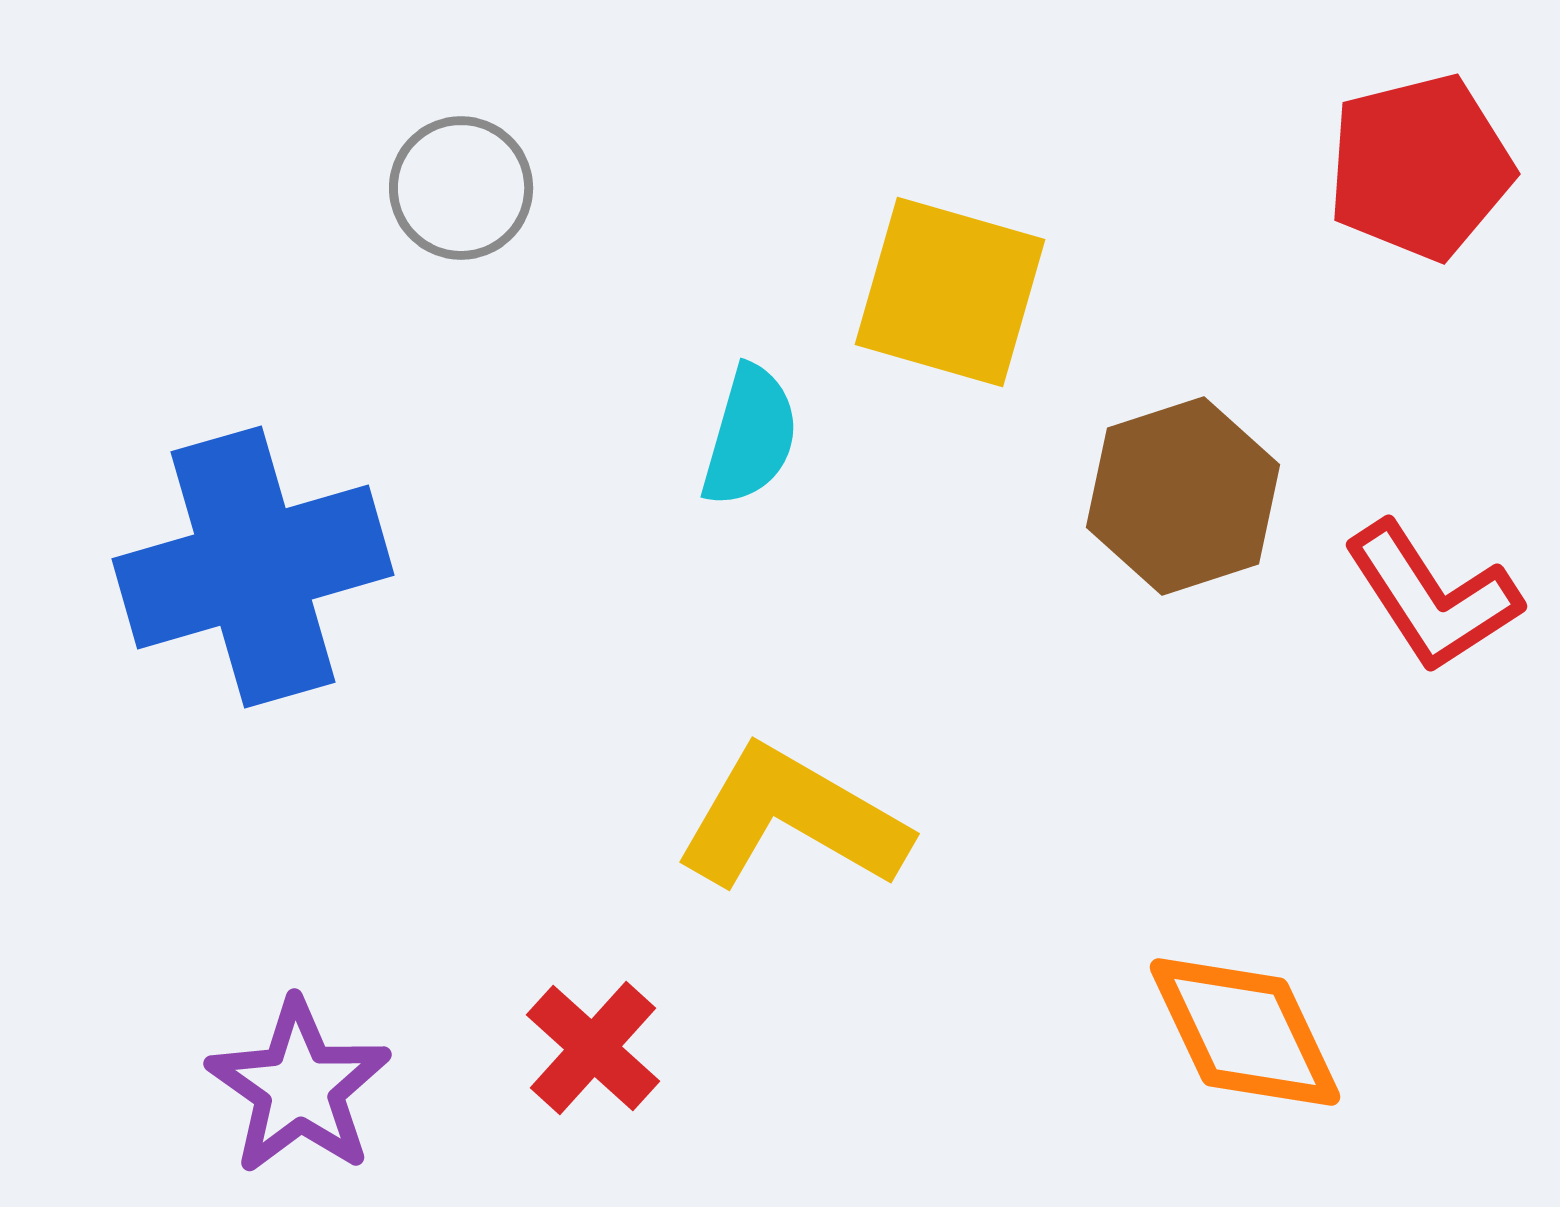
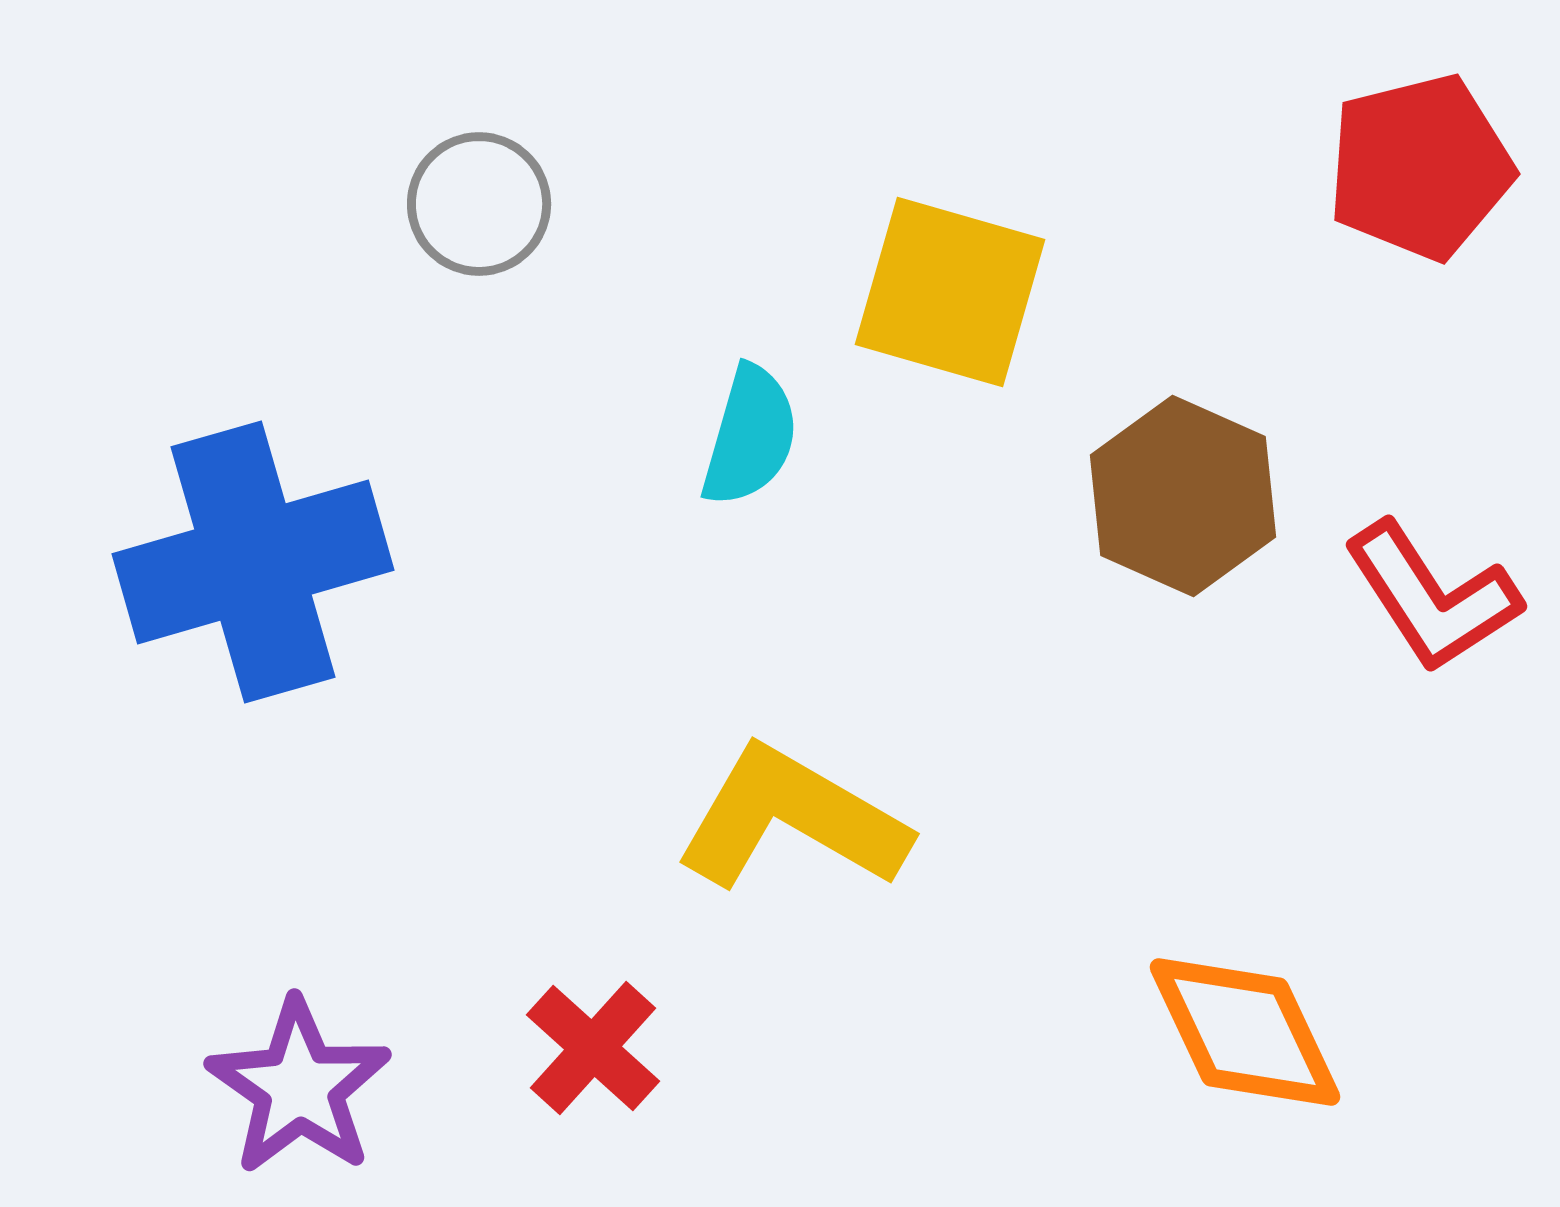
gray circle: moved 18 px right, 16 px down
brown hexagon: rotated 18 degrees counterclockwise
blue cross: moved 5 px up
